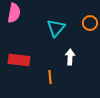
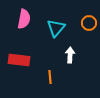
pink semicircle: moved 10 px right, 6 px down
orange circle: moved 1 px left
white arrow: moved 2 px up
